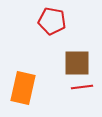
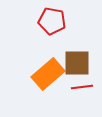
orange rectangle: moved 25 px right, 14 px up; rotated 36 degrees clockwise
